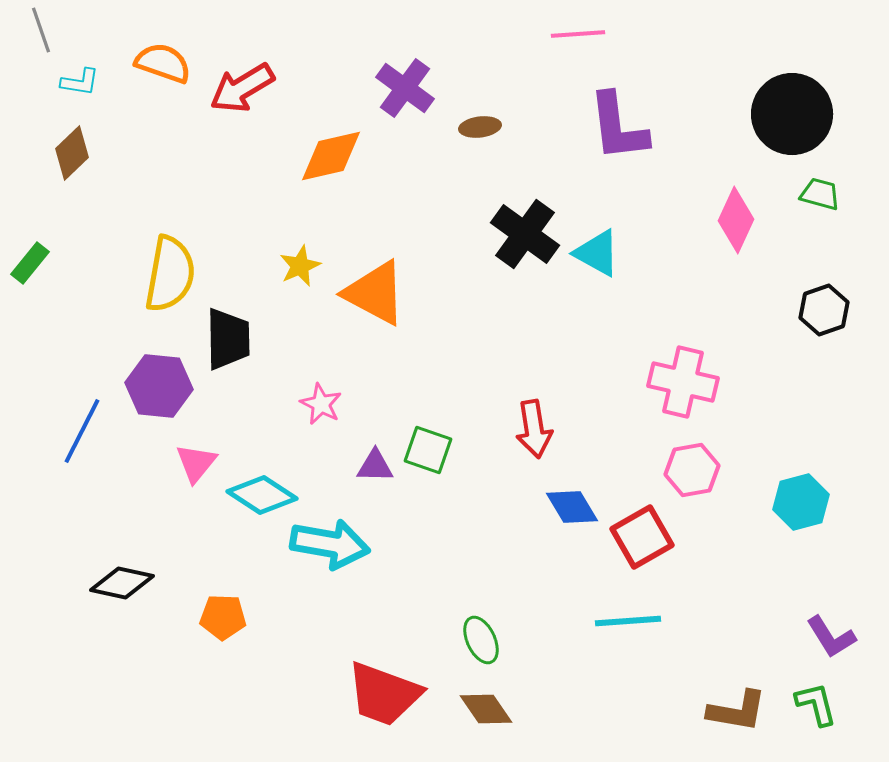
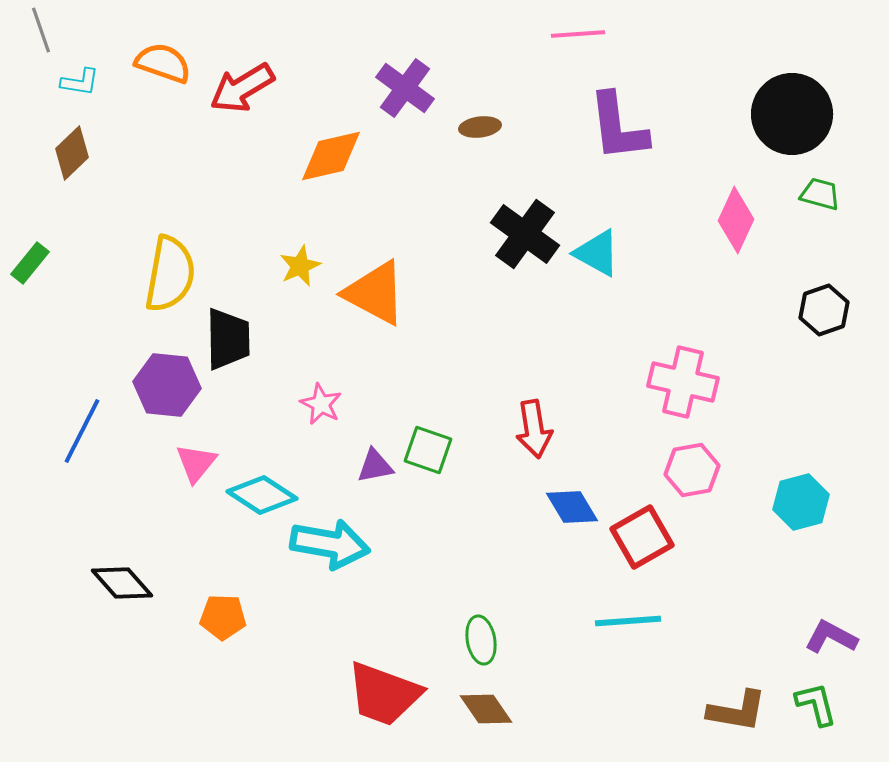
purple hexagon at (159, 386): moved 8 px right, 1 px up
purple triangle at (375, 466): rotated 12 degrees counterclockwise
black diamond at (122, 583): rotated 36 degrees clockwise
purple L-shape at (831, 637): rotated 150 degrees clockwise
green ellipse at (481, 640): rotated 15 degrees clockwise
